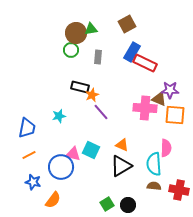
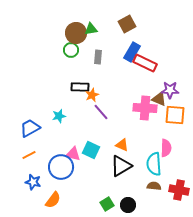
black rectangle: rotated 12 degrees counterclockwise
blue trapezoid: moved 3 px right; rotated 130 degrees counterclockwise
